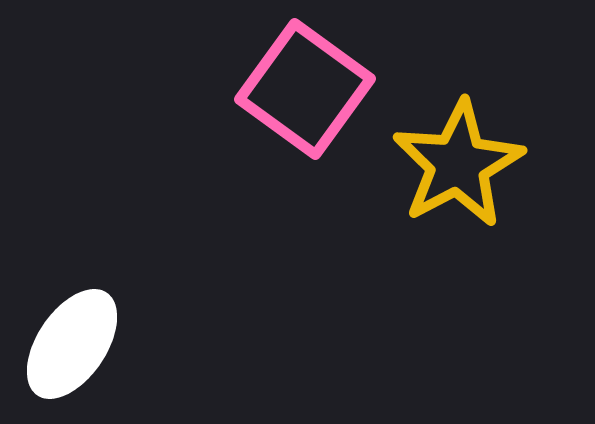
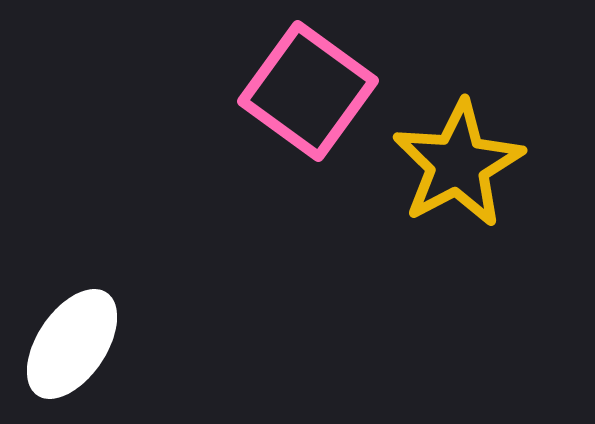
pink square: moved 3 px right, 2 px down
